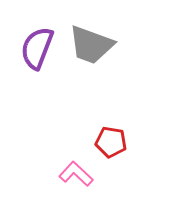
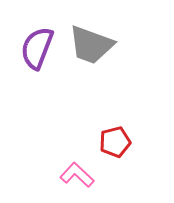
red pentagon: moved 4 px right; rotated 24 degrees counterclockwise
pink L-shape: moved 1 px right, 1 px down
